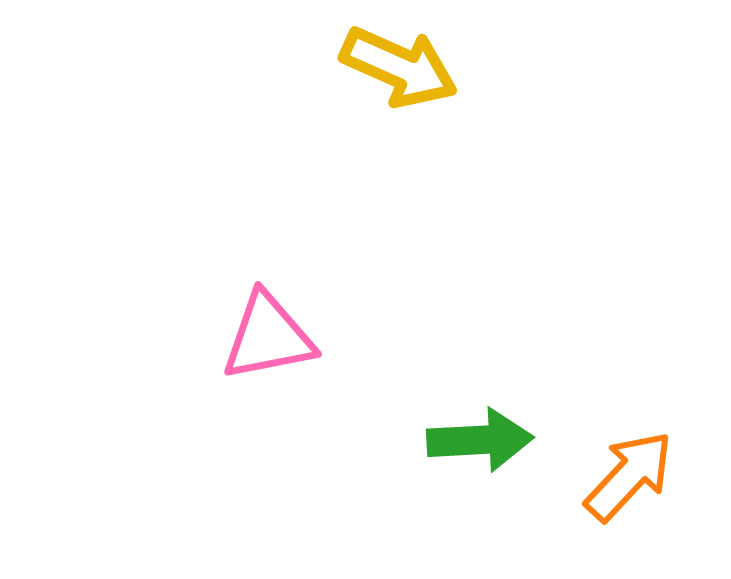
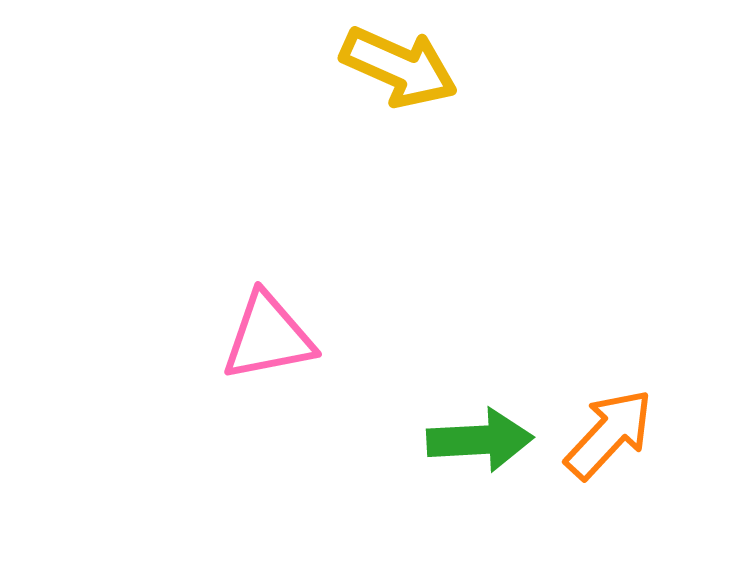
orange arrow: moved 20 px left, 42 px up
